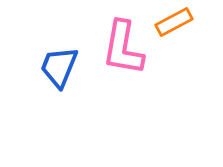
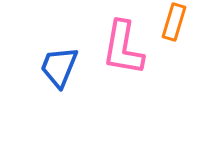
orange rectangle: rotated 45 degrees counterclockwise
